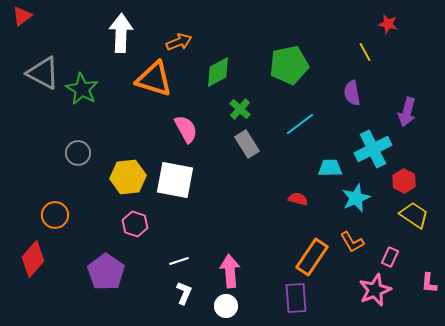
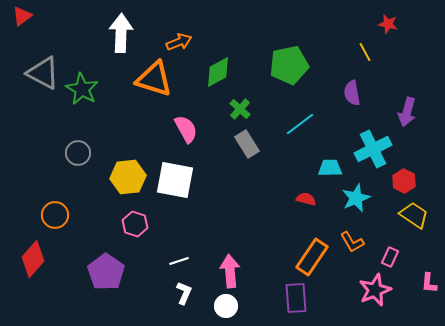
red semicircle: moved 8 px right
